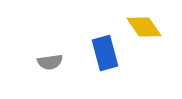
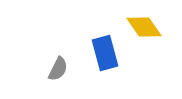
gray semicircle: moved 8 px right, 7 px down; rotated 55 degrees counterclockwise
